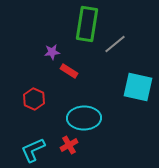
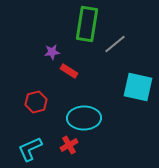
red hexagon: moved 2 px right, 3 px down; rotated 20 degrees clockwise
cyan L-shape: moved 3 px left, 1 px up
